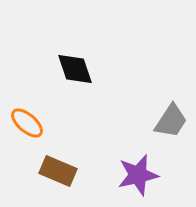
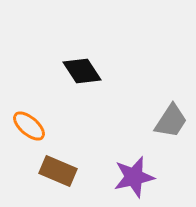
black diamond: moved 7 px right, 2 px down; rotated 15 degrees counterclockwise
orange ellipse: moved 2 px right, 3 px down
purple star: moved 4 px left, 2 px down
